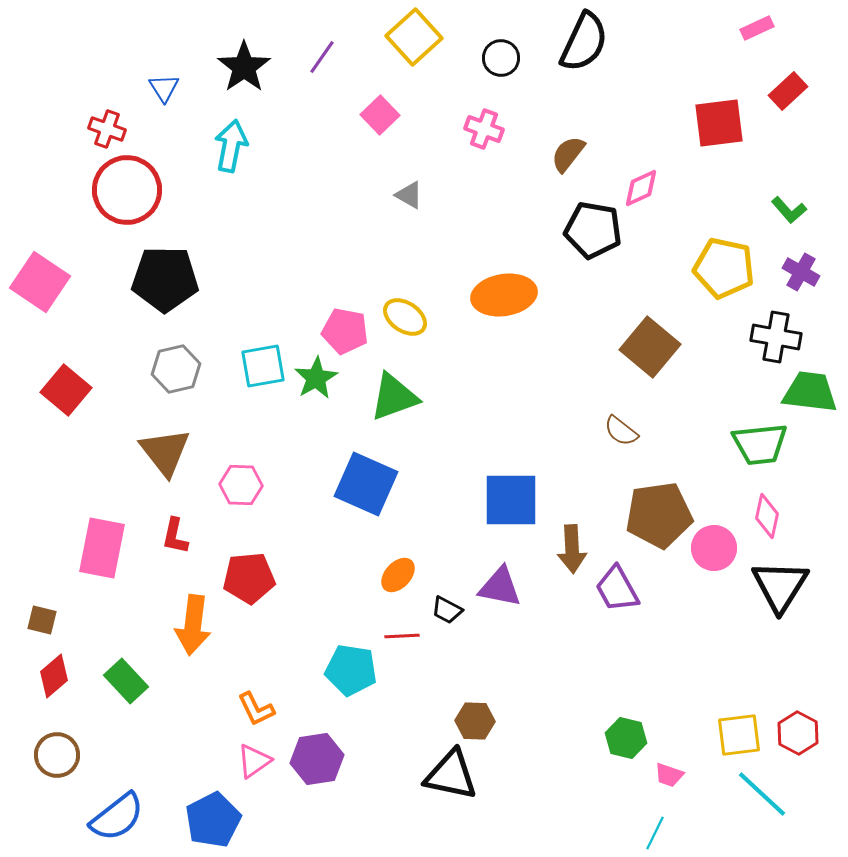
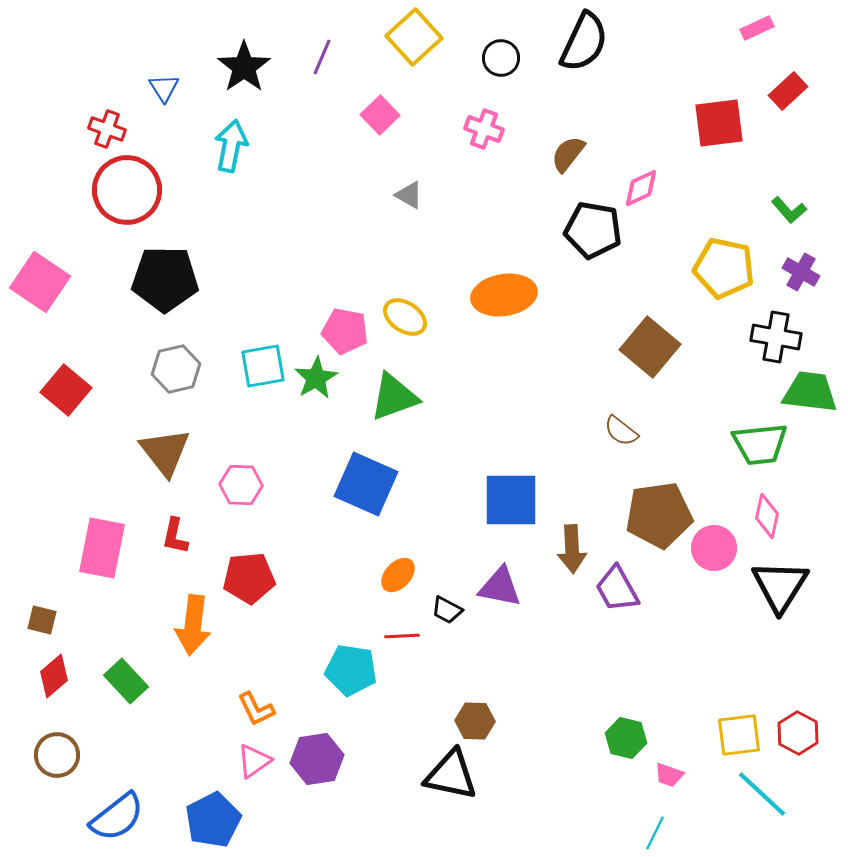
purple line at (322, 57): rotated 12 degrees counterclockwise
